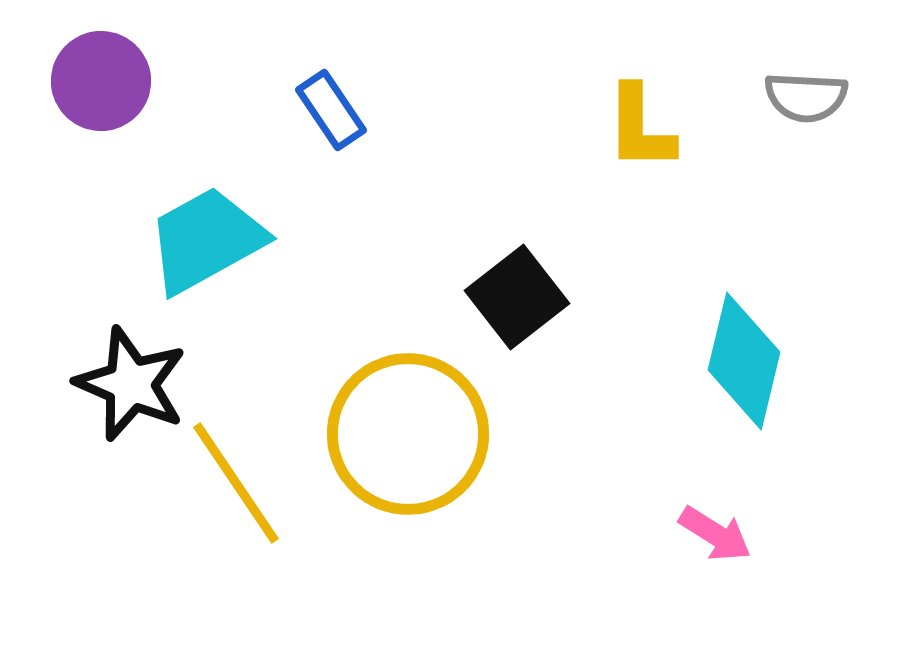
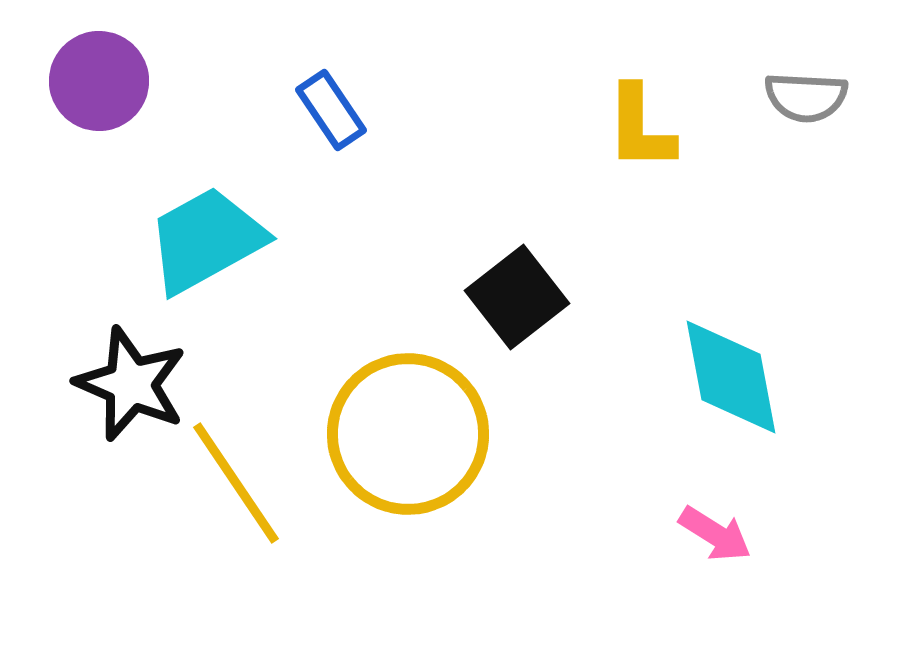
purple circle: moved 2 px left
cyan diamond: moved 13 px left, 16 px down; rotated 24 degrees counterclockwise
